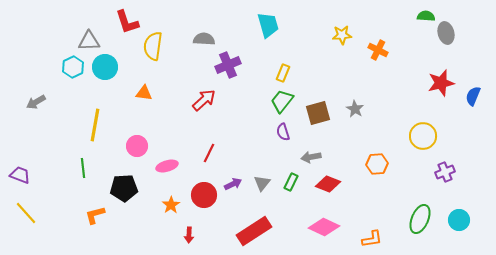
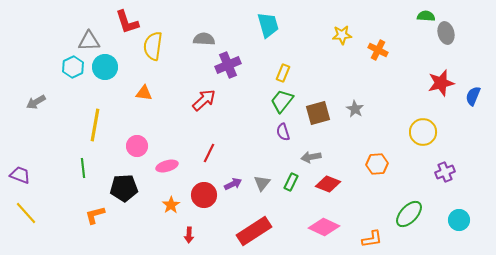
yellow circle at (423, 136): moved 4 px up
green ellipse at (420, 219): moved 11 px left, 5 px up; rotated 20 degrees clockwise
